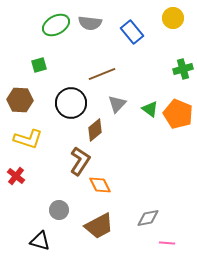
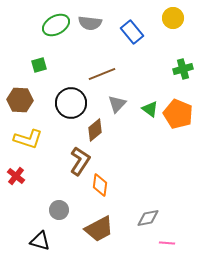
orange diamond: rotated 35 degrees clockwise
brown trapezoid: moved 3 px down
